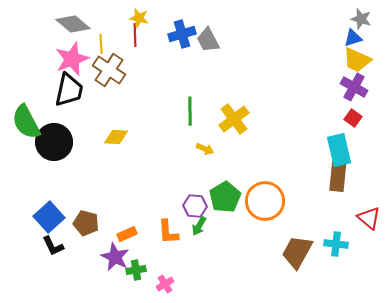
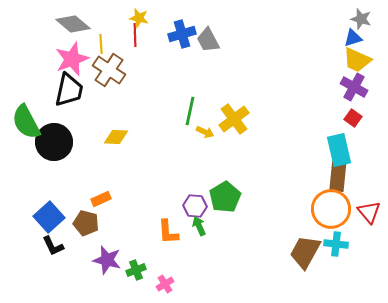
green line: rotated 12 degrees clockwise
yellow arrow: moved 17 px up
orange circle: moved 66 px right, 8 px down
red triangle: moved 6 px up; rotated 10 degrees clockwise
green arrow: rotated 126 degrees clockwise
orange rectangle: moved 26 px left, 35 px up
brown trapezoid: moved 8 px right
purple star: moved 8 px left, 3 px down; rotated 12 degrees counterclockwise
green cross: rotated 12 degrees counterclockwise
